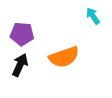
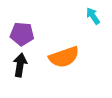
black arrow: rotated 15 degrees counterclockwise
